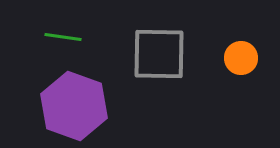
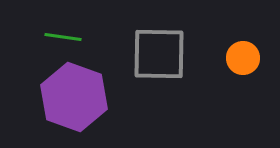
orange circle: moved 2 px right
purple hexagon: moved 9 px up
